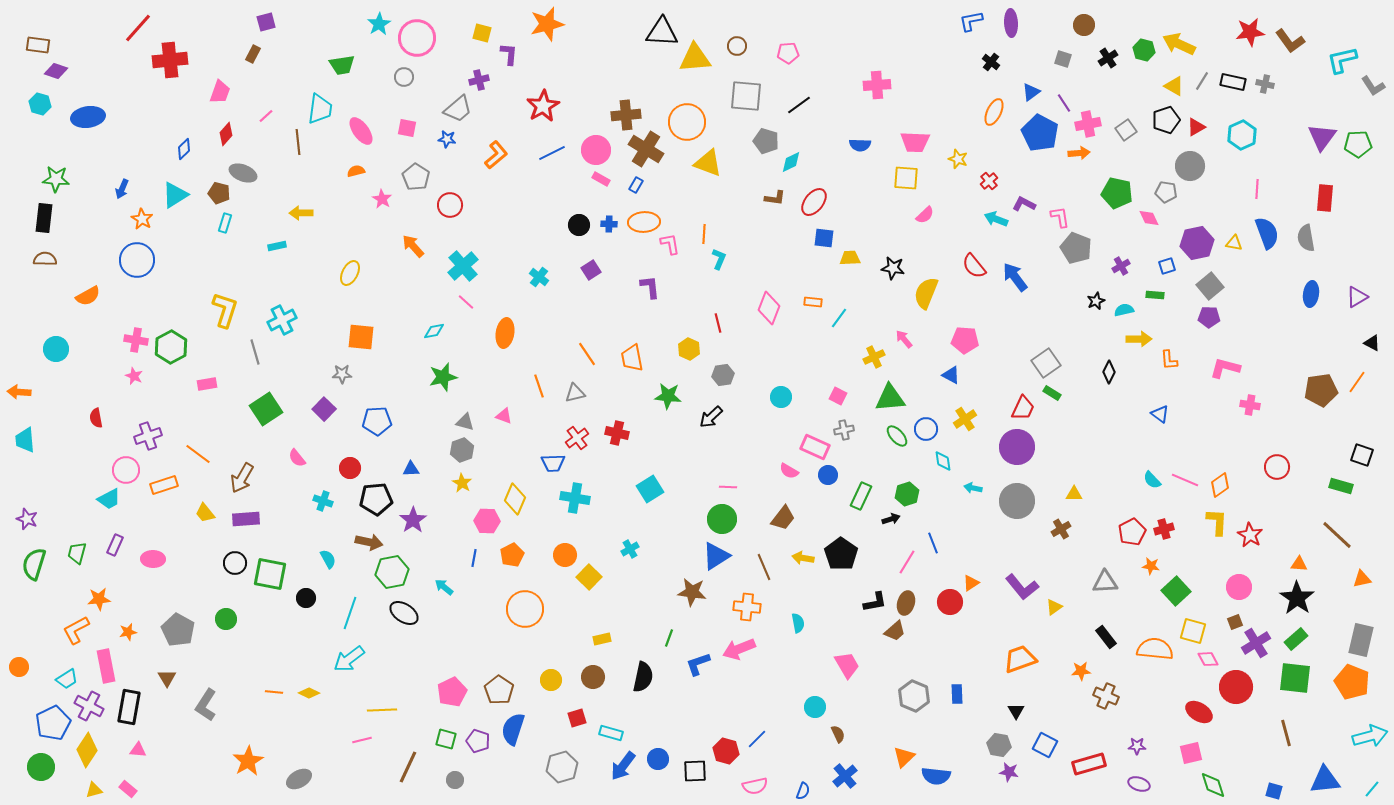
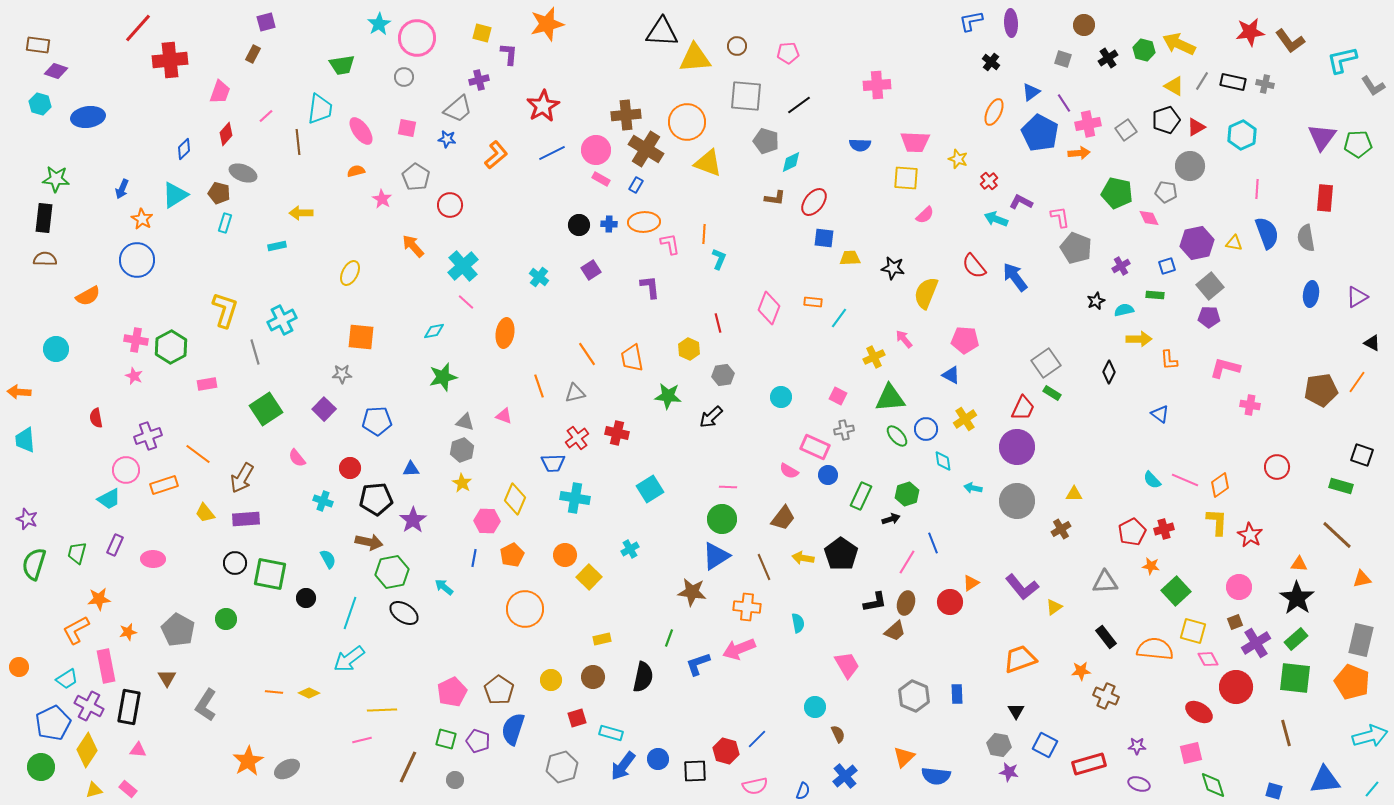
purple L-shape at (1024, 204): moved 3 px left, 2 px up
gray ellipse at (299, 779): moved 12 px left, 10 px up
